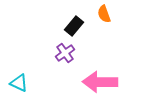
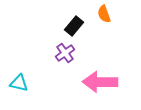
cyan triangle: rotated 12 degrees counterclockwise
